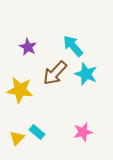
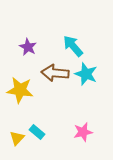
brown arrow: rotated 52 degrees clockwise
